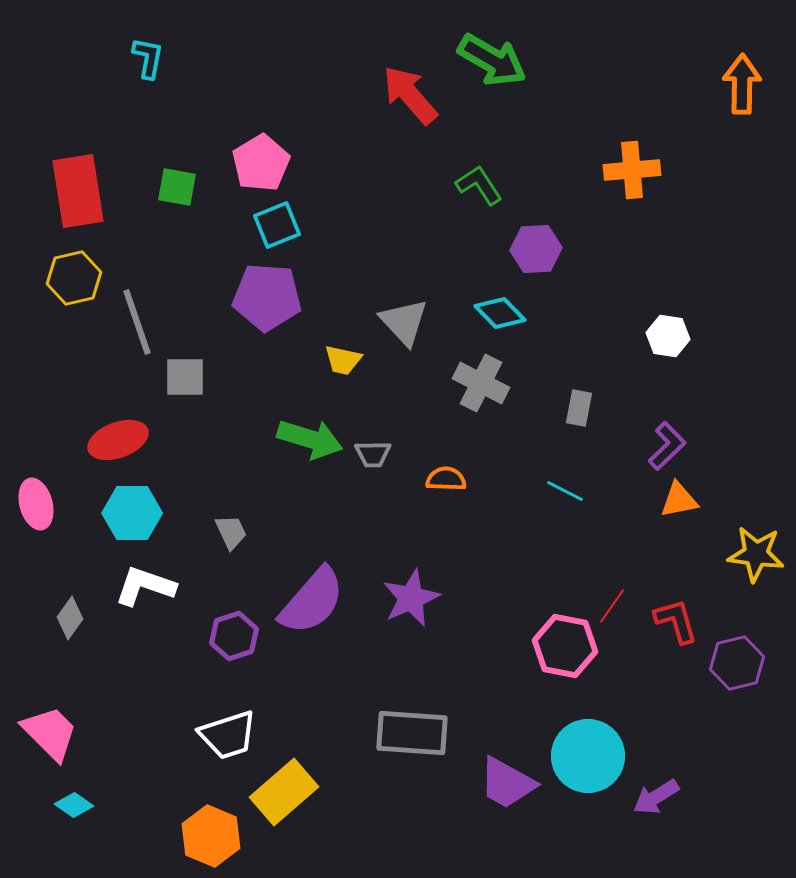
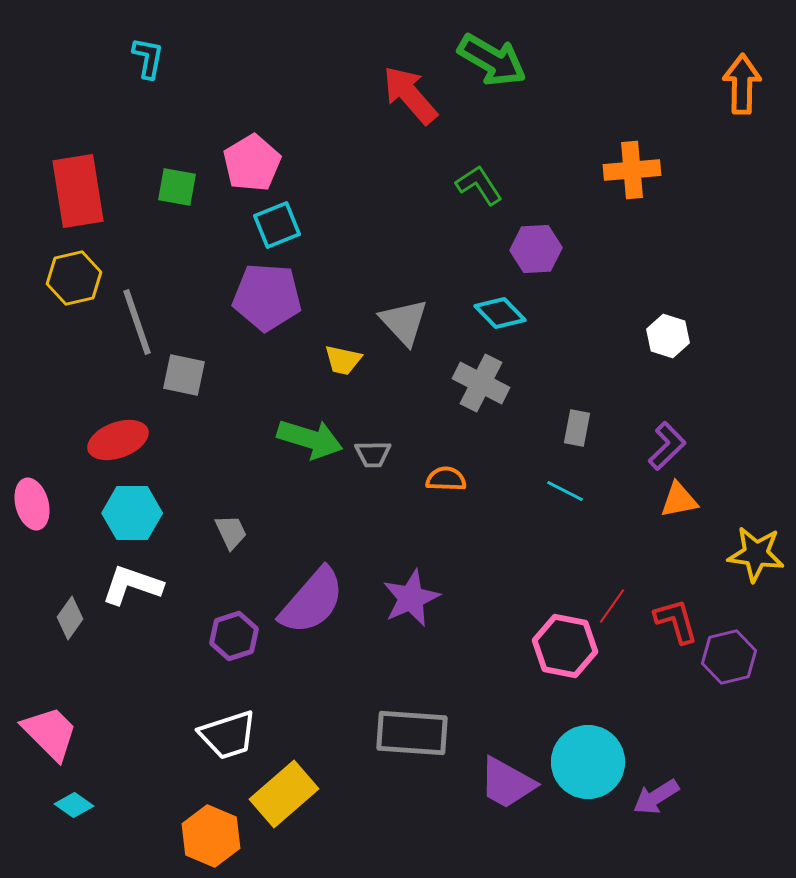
pink pentagon at (261, 163): moved 9 px left
white hexagon at (668, 336): rotated 9 degrees clockwise
gray square at (185, 377): moved 1 px left, 2 px up; rotated 12 degrees clockwise
gray rectangle at (579, 408): moved 2 px left, 20 px down
pink ellipse at (36, 504): moved 4 px left
white L-shape at (145, 586): moved 13 px left, 1 px up
purple hexagon at (737, 663): moved 8 px left, 6 px up
cyan circle at (588, 756): moved 6 px down
yellow rectangle at (284, 792): moved 2 px down
